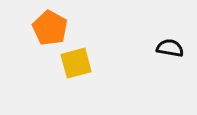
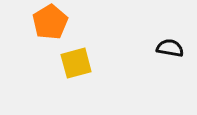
orange pentagon: moved 6 px up; rotated 12 degrees clockwise
